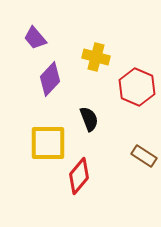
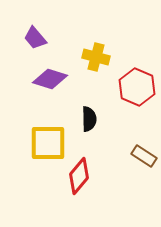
purple diamond: rotated 64 degrees clockwise
black semicircle: rotated 20 degrees clockwise
